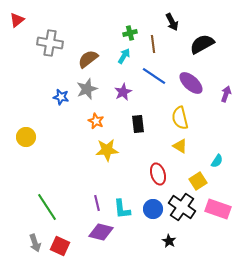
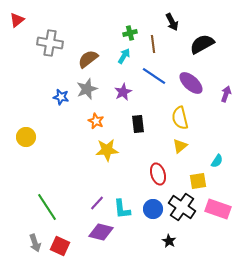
yellow triangle: rotated 49 degrees clockwise
yellow square: rotated 24 degrees clockwise
purple line: rotated 56 degrees clockwise
